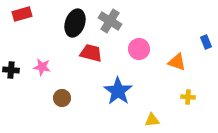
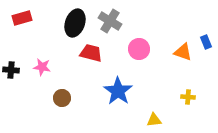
red rectangle: moved 4 px down
orange triangle: moved 6 px right, 10 px up
yellow triangle: moved 2 px right
